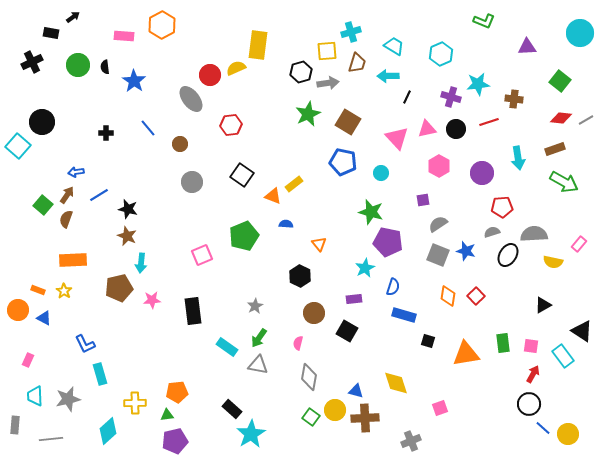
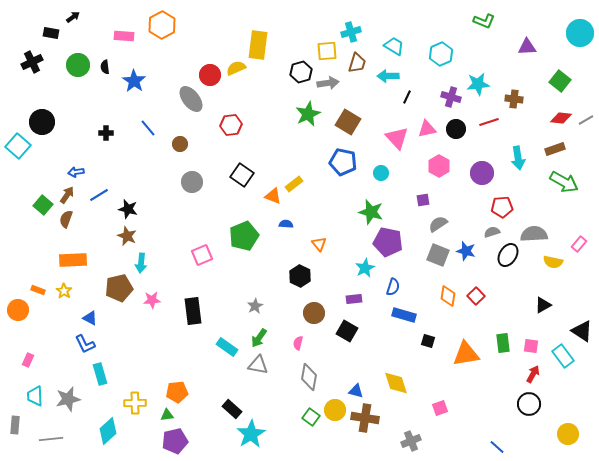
blue triangle at (44, 318): moved 46 px right
brown cross at (365, 418): rotated 12 degrees clockwise
blue line at (543, 428): moved 46 px left, 19 px down
